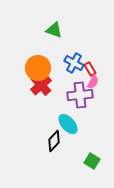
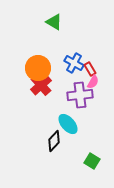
green triangle: moved 8 px up; rotated 12 degrees clockwise
